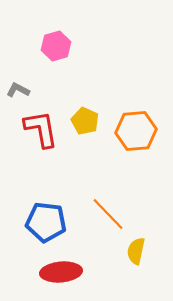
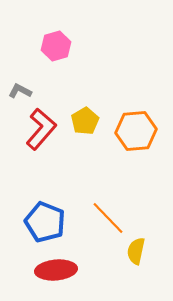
gray L-shape: moved 2 px right, 1 px down
yellow pentagon: rotated 16 degrees clockwise
red L-shape: rotated 51 degrees clockwise
orange line: moved 4 px down
blue pentagon: moved 1 px left; rotated 15 degrees clockwise
red ellipse: moved 5 px left, 2 px up
